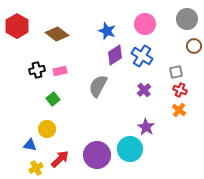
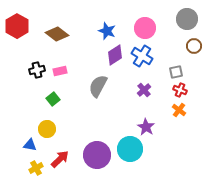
pink circle: moved 4 px down
